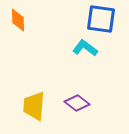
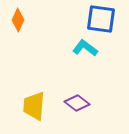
orange diamond: rotated 25 degrees clockwise
